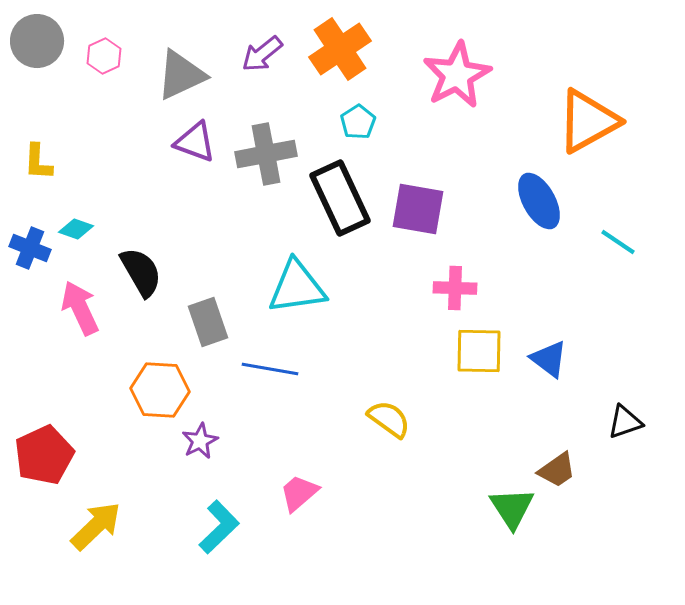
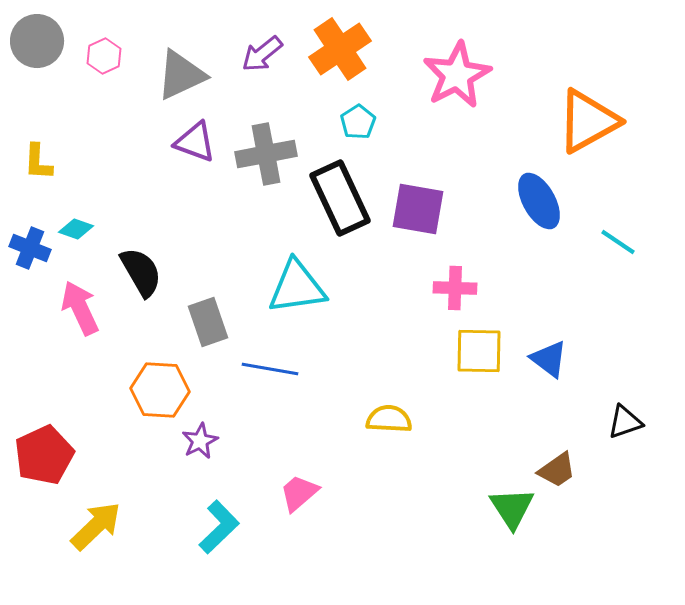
yellow semicircle: rotated 33 degrees counterclockwise
